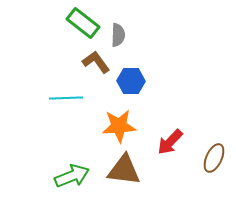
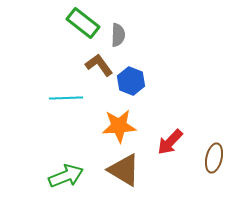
brown L-shape: moved 3 px right, 3 px down
blue hexagon: rotated 20 degrees clockwise
brown ellipse: rotated 12 degrees counterclockwise
brown triangle: rotated 24 degrees clockwise
green arrow: moved 6 px left
